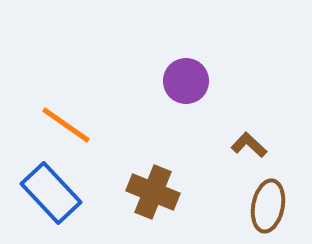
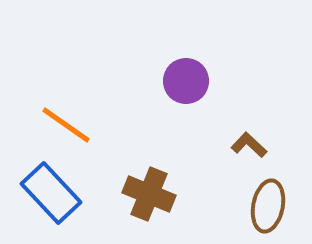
brown cross: moved 4 px left, 2 px down
